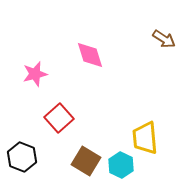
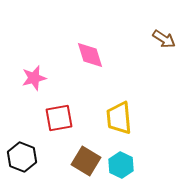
pink star: moved 1 px left, 4 px down
red square: rotated 32 degrees clockwise
yellow trapezoid: moved 26 px left, 20 px up
